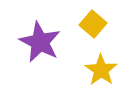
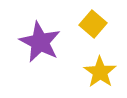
yellow star: moved 1 px left, 2 px down
